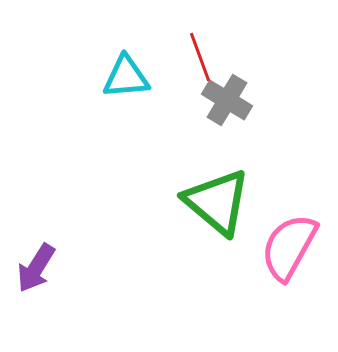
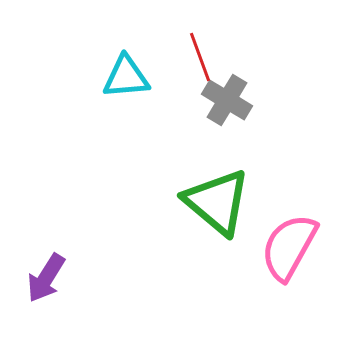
purple arrow: moved 10 px right, 10 px down
